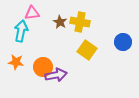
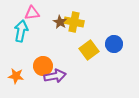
yellow cross: moved 6 px left
blue circle: moved 9 px left, 2 px down
yellow square: moved 2 px right; rotated 18 degrees clockwise
orange star: moved 14 px down
orange circle: moved 1 px up
purple arrow: moved 1 px left, 1 px down
